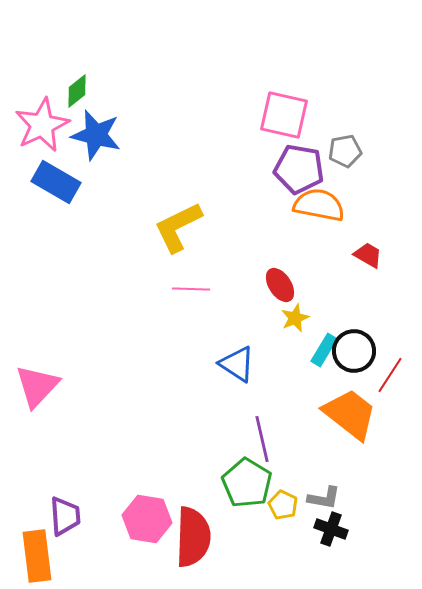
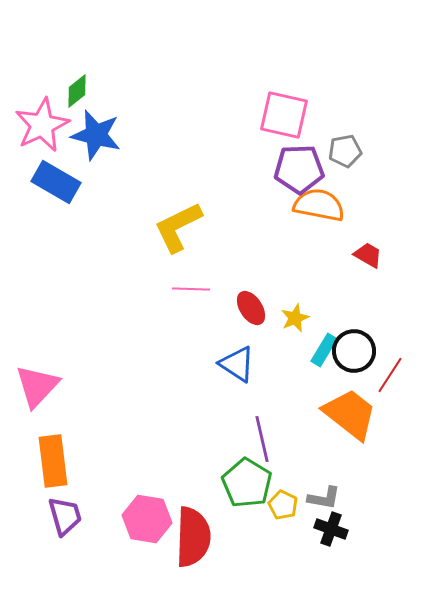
purple pentagon: rotated 12 degrees counterclockwise
red ellipse: moved 29 px left, 23 px down
purple trapezoid: rotated 12 degrees counterclockwise
orange rectangle: moved 16 px right, 95 px up
